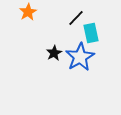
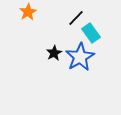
cyan rectangle: rotated 24 degrees counterclockwise
